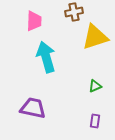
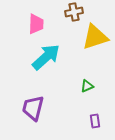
pink trapezoid: moved 2 px right, 3 px down
cyan arrow: rotated 64 degrees clockwise
green triangle: moved 8 px left
purple trapezoid: rotated 88 degrees counterclockwise
purple rectangle: rotated 16 degrees counterclockwise
